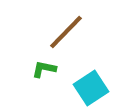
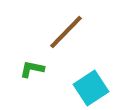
green L-shape: moved 12 px left
